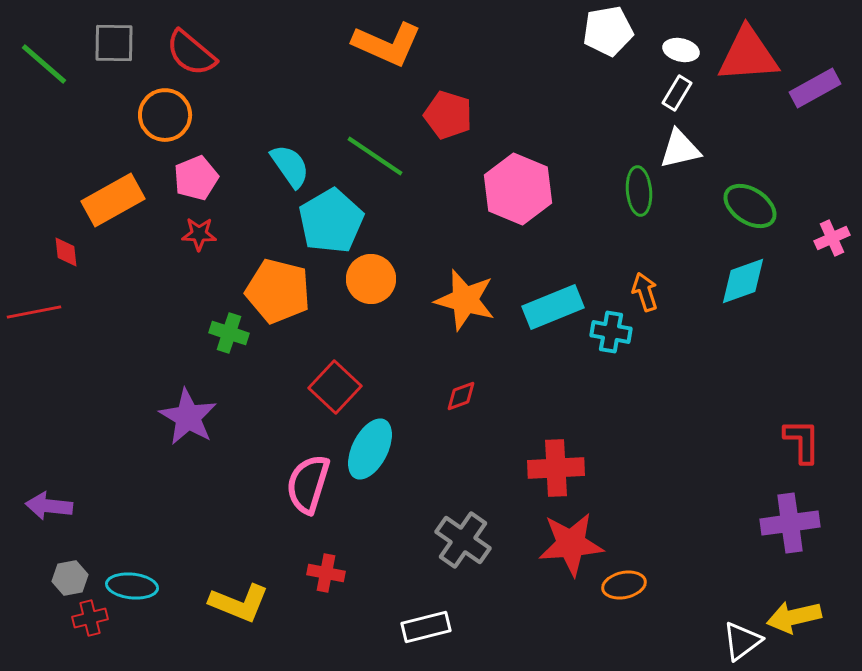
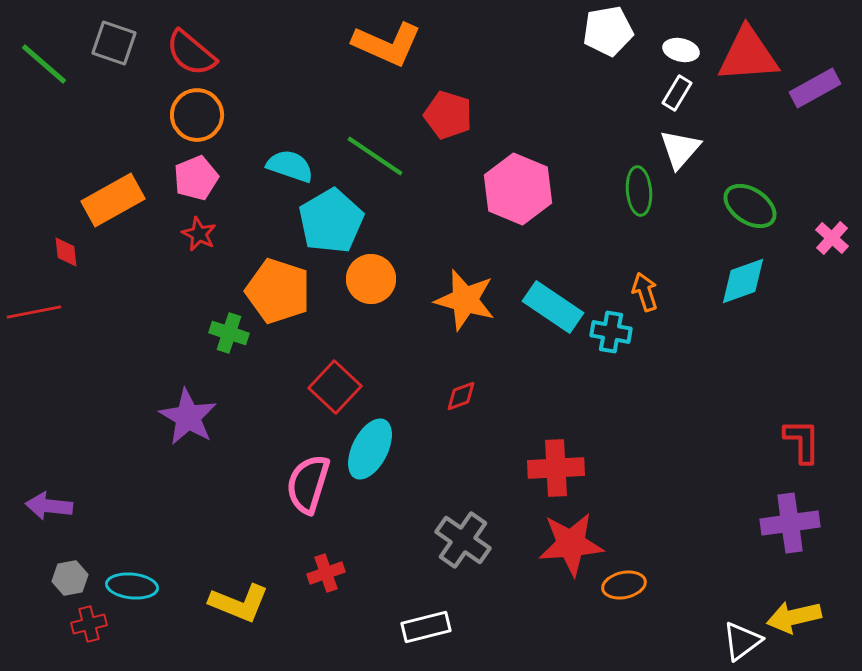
gray square at (114, 43): rotated 18 degrees clockwise
orange circle at (165, 115): moved 32 px right
white triangle at (680, 149): rotated 36 degrees counterclockwise
cyan semicircle at (290, 166): rotated 36 degrees counterclockwise
red star at (199, 234): rotated 24 degrees clockwise
pink cross at (832, 238): rotated 24 degrees counterclockwise
orange pentagon at (278, 291): rotated 4 degrees clockwise
cyan rectangle at (553, 307): rotated 56 degrees clockwise
red cross at (326, 573): rotated 30 degrees counterclockwise
red cross at (90, 618): moved 1 px left, 6 px down
